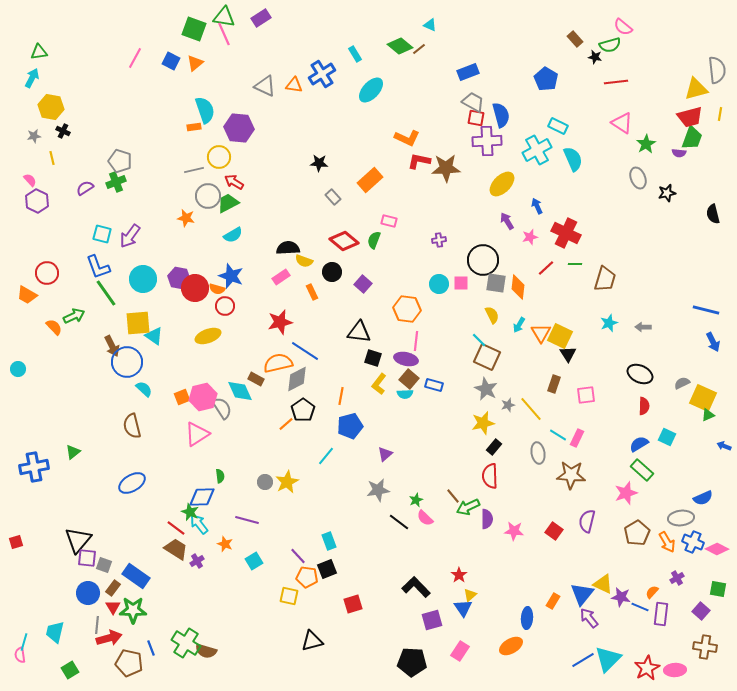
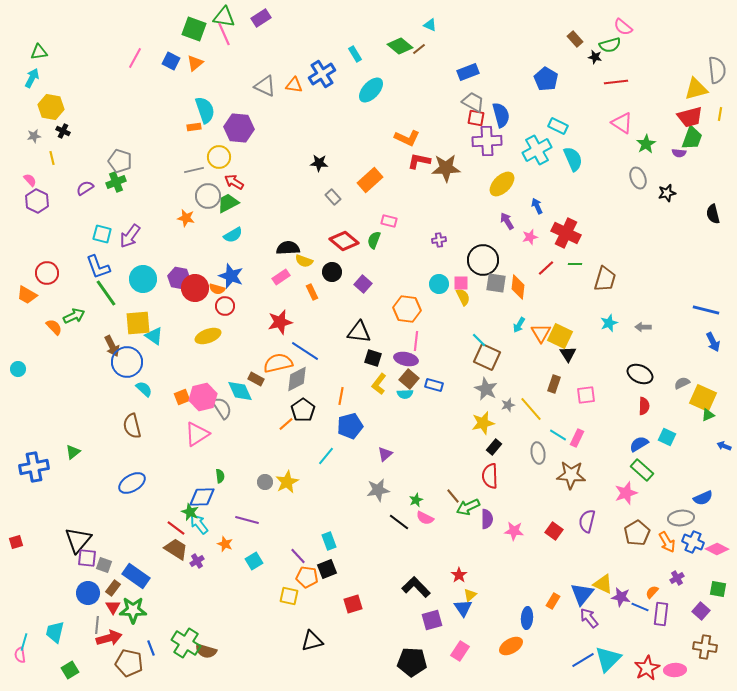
yellow semicircle at (492, 315): moved 29 px left, 18 px up
pink semicircle at (425, 518): rotated 18 degrees counterclockwise
